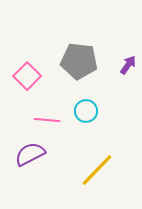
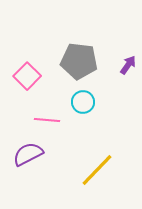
cyan circle: moved 3 px left, 9 px up
purple semicircle: moved 2 px left
